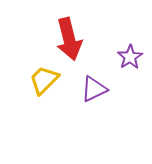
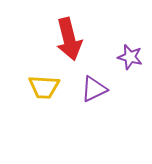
purple star: rotated 25 degrees counterclockwise
yellow trapezoid: moved 7 px down; rotated 132 degrees counterclockwise
